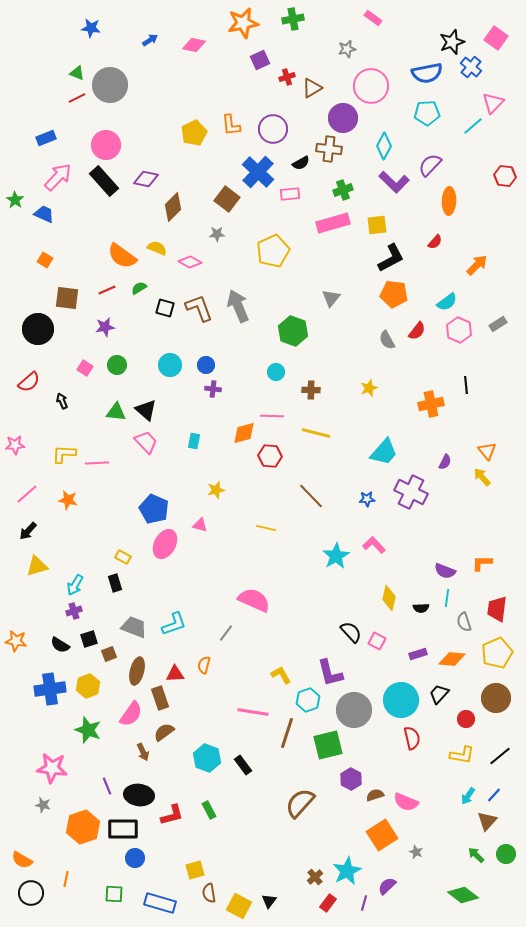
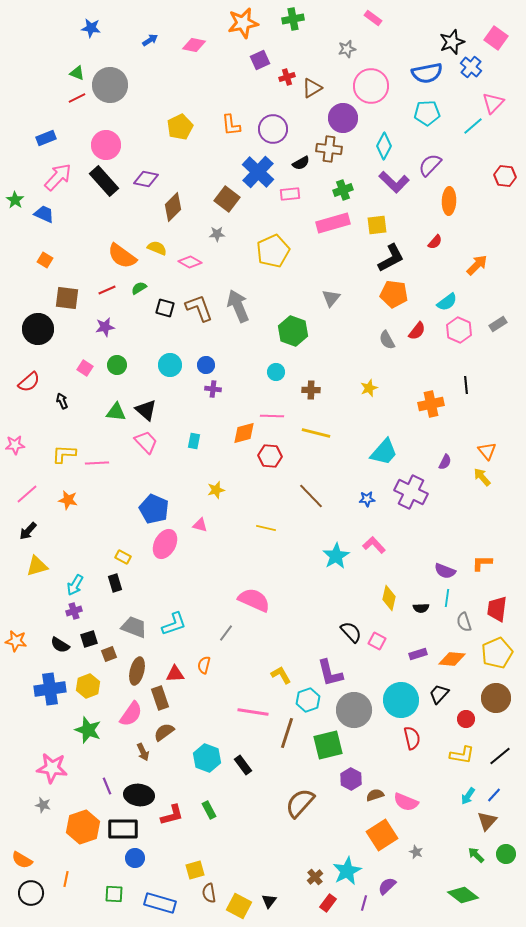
yellow pentagon at (194, 133): moved 14 px left, 6 px up
